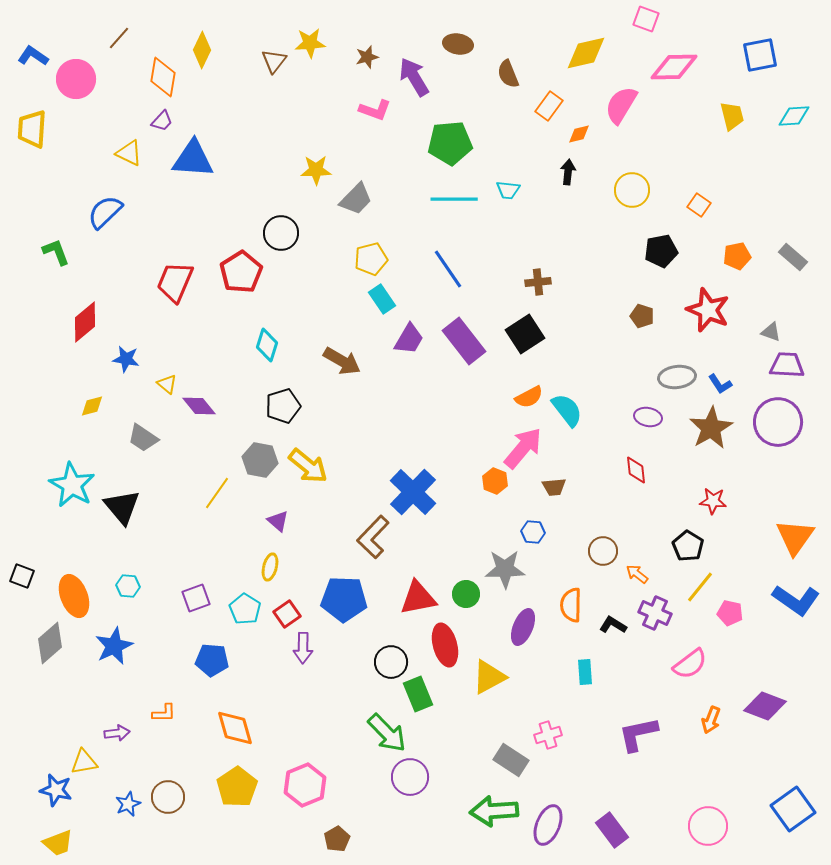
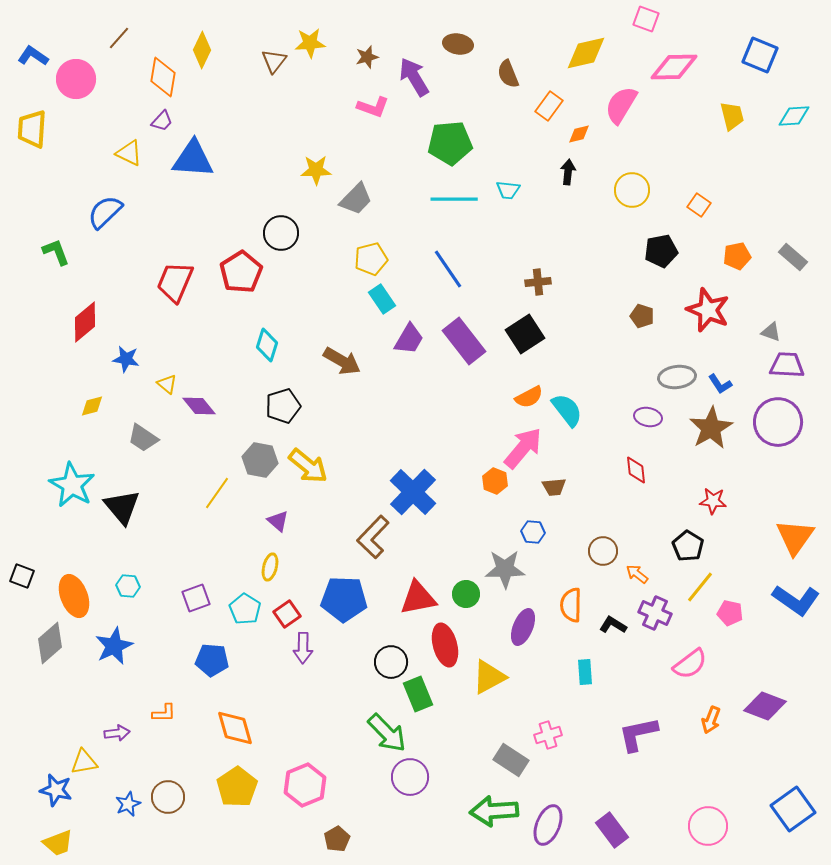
blue square at (760, 55): rotated 33 degrees clockwise
pink L-shape at (375, 110): moved 2 px left, 3 px up
